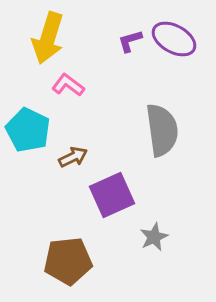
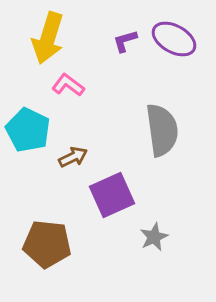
purple L-shape: moved 5 px left
brown pentagon: moved 21 px left, 17 px up; rotated 12 degrees clockwise
